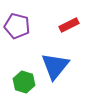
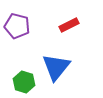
blue triangle: moved 1 px right, 1 px down
